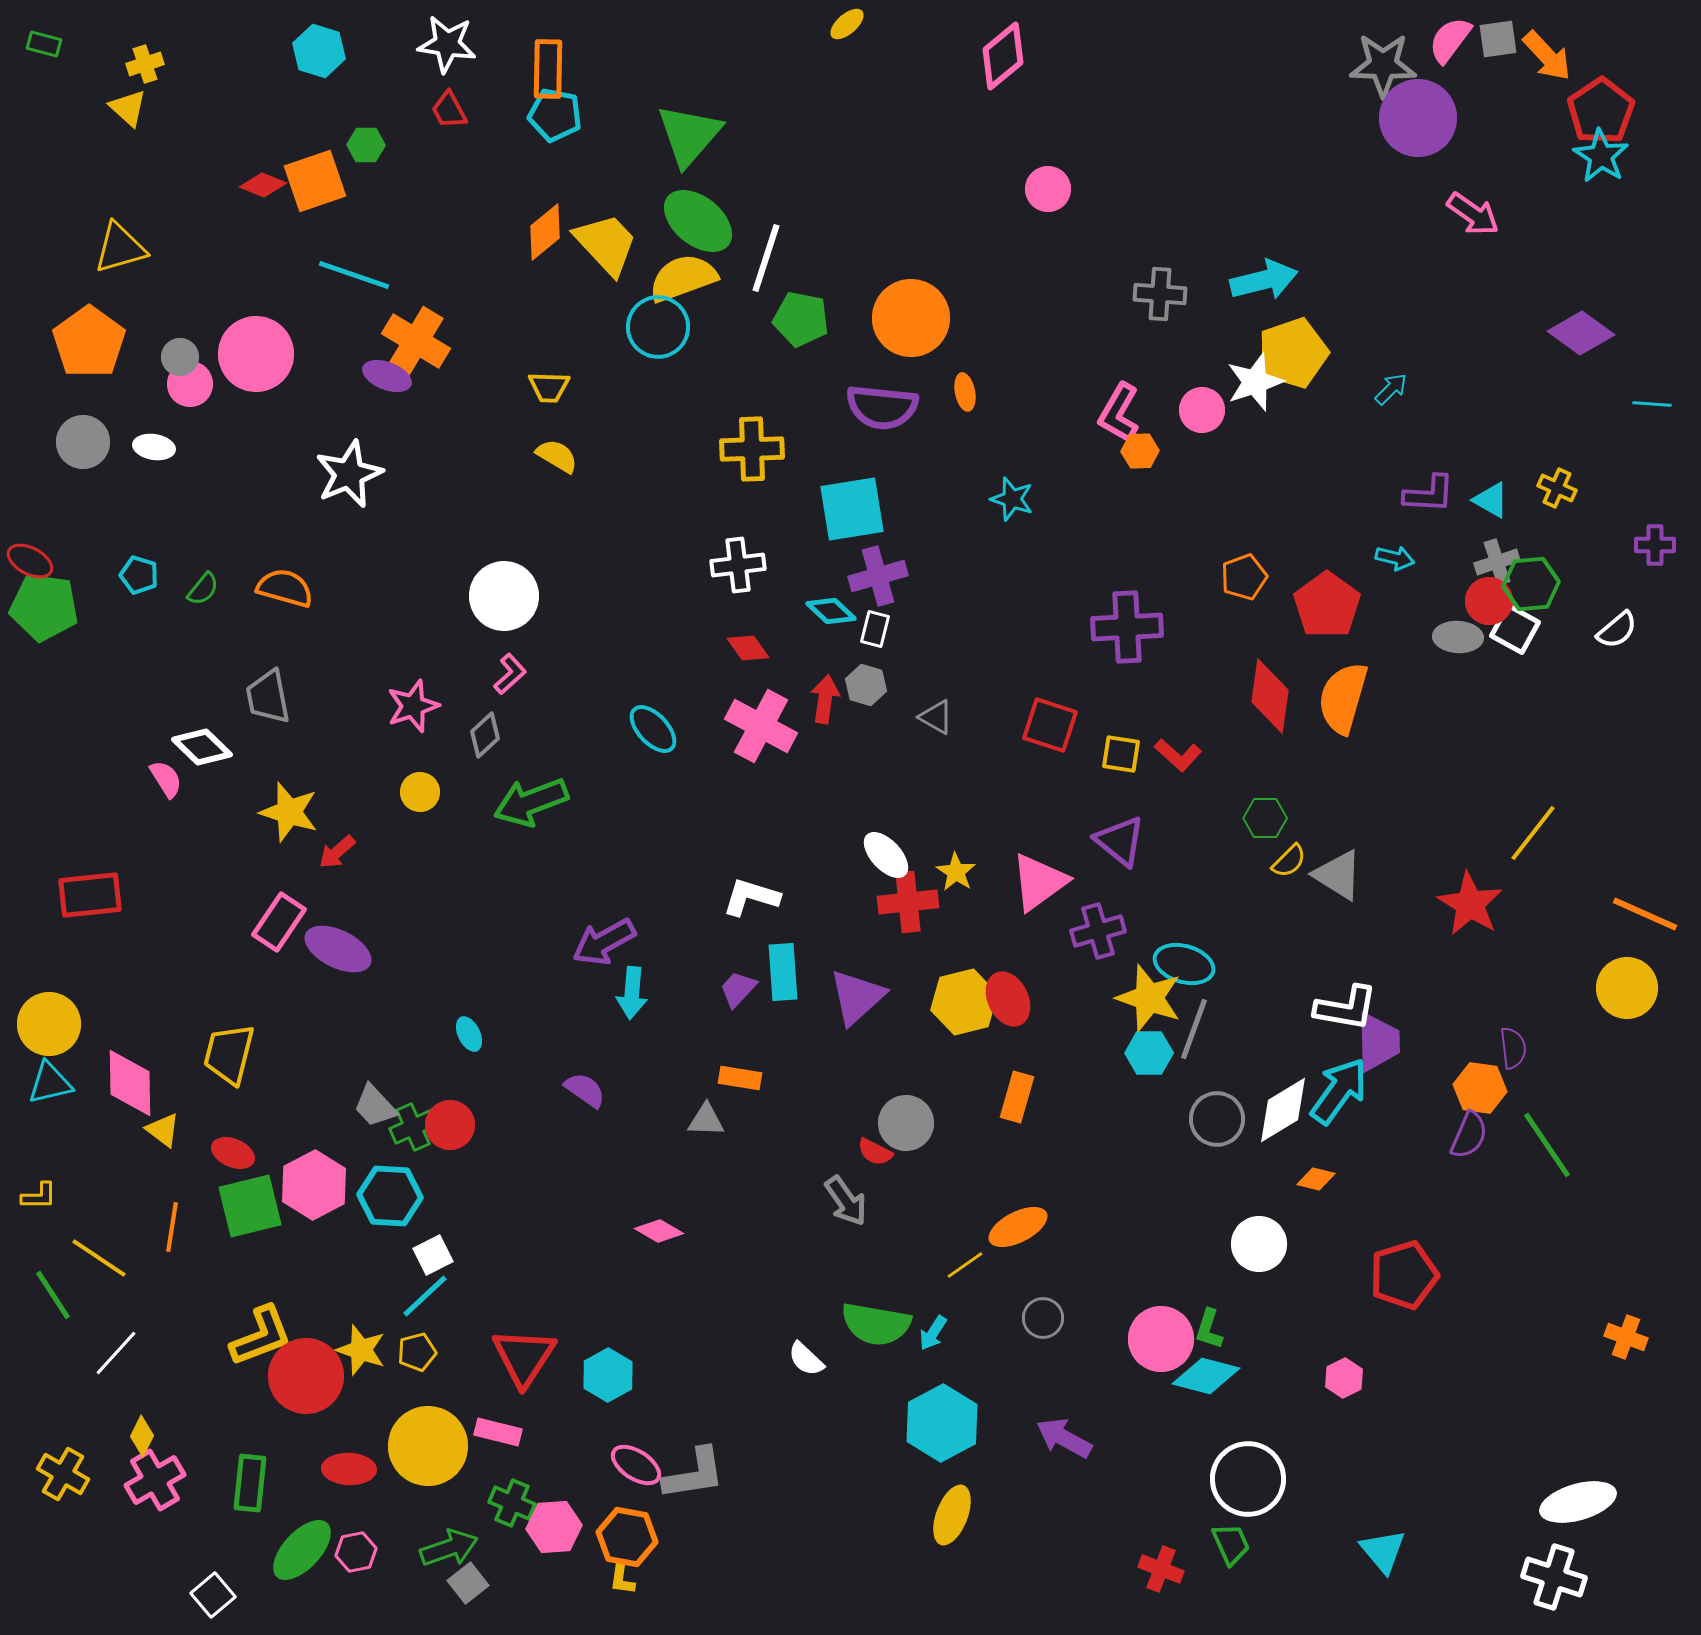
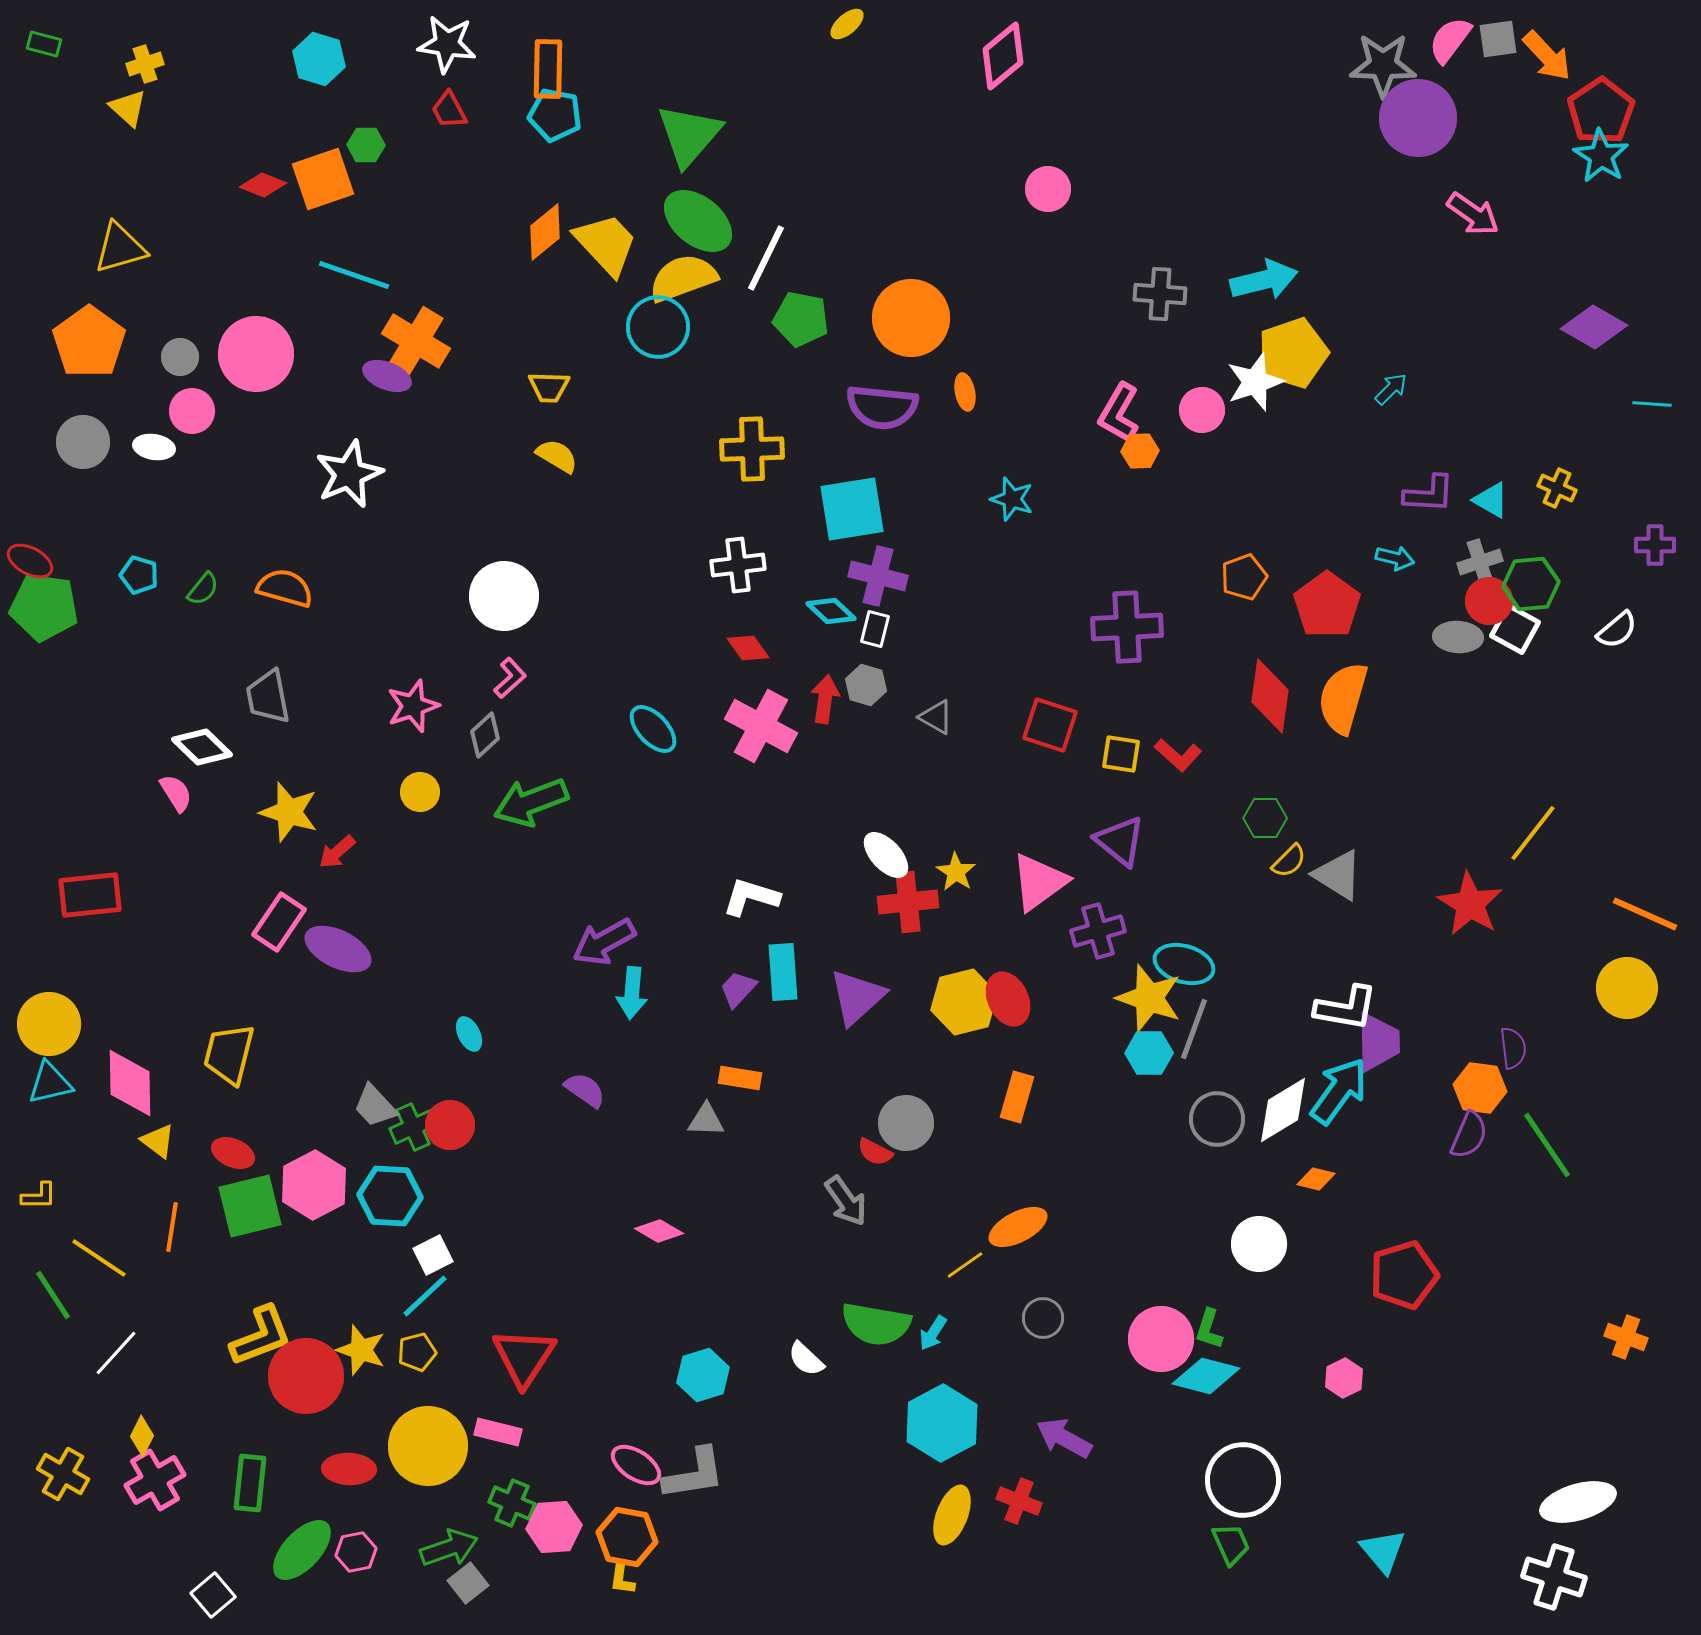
cyan hexagon at (319, 51): moved 8 px down
orange square at (315, 181): moved 8 px right, 2 px up
white line at (766, 258): rotated 8 degrees clockwise
purple diamond at (1581, 333): moved 13 px right, 6 px up; rotated 6 degrees counterclockwise
pink circle at (190, 384): moved 2 px right, 27 px down
gray cross at (1497, 562): moved 17 px left
purple cross at (878, 576): rotated 30 degrees clockwise
pink L-shape at (510, 674): moved 4 px down
pink semicircle at (166, 779): moved 10 px right, 14 px down
yellow triangle at (163, 1130): moved 5 px left, 11 px down
cyan hexagon at (608, 1375): moved 95 px right; rotated 12 degrees clockwise
white circle at (1248, 1479): moved 5 px left, 1 px down
red cross at (1161, 1569): moved 142 px left, 68 px up
